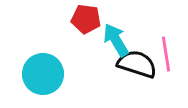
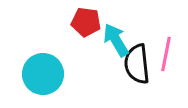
red pentagon: moved 3 px down
pink line: rotated 20 degrees clockwise
black semicircle: rotated 114 degrees counterclockwise
